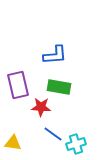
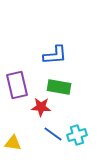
purple rectangle: moved 1 px left
cyan cross: moved 1 px right, 9 px up
